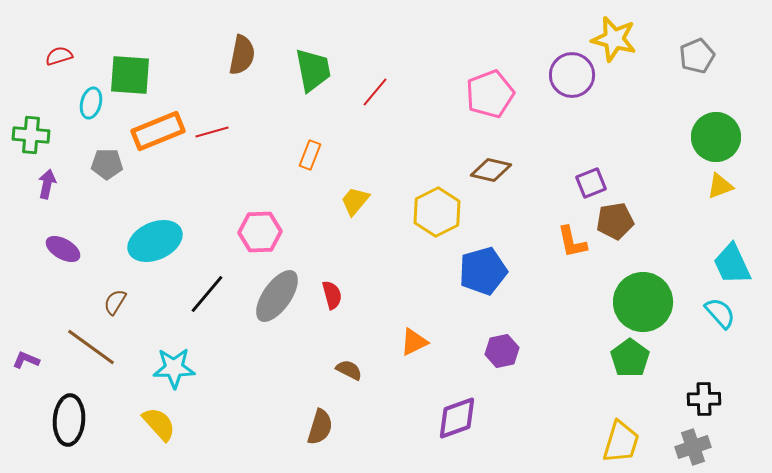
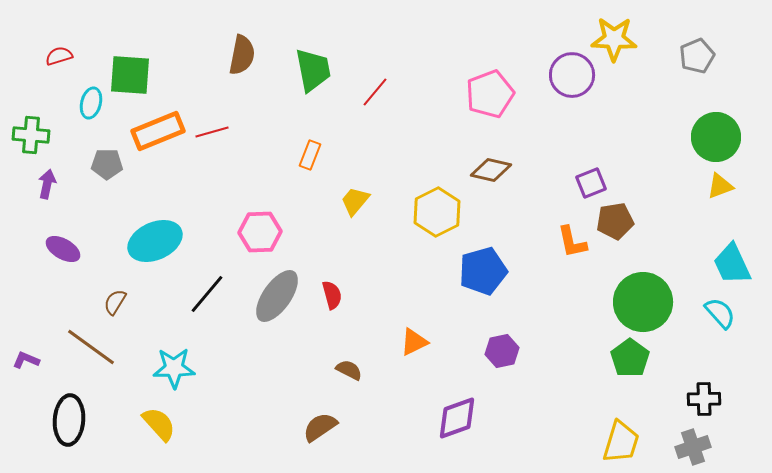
yellow star at (614, 39): rotated 12 degrees counterclockwise
brown semicircle at (320, 427): rotated 141 degrees counterclockwise
